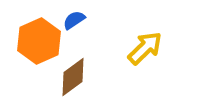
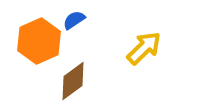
yellow arrow: moved 1 px left
brown diamond: moved 4 px down
